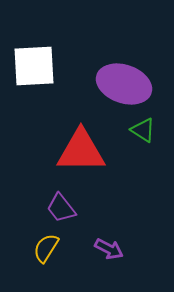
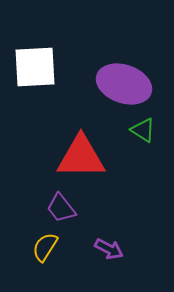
white square: moved 1 px right, 1 px down
red triangle: moved 6 px down
yellow semicircle: moved 1 px left, 1 px up
